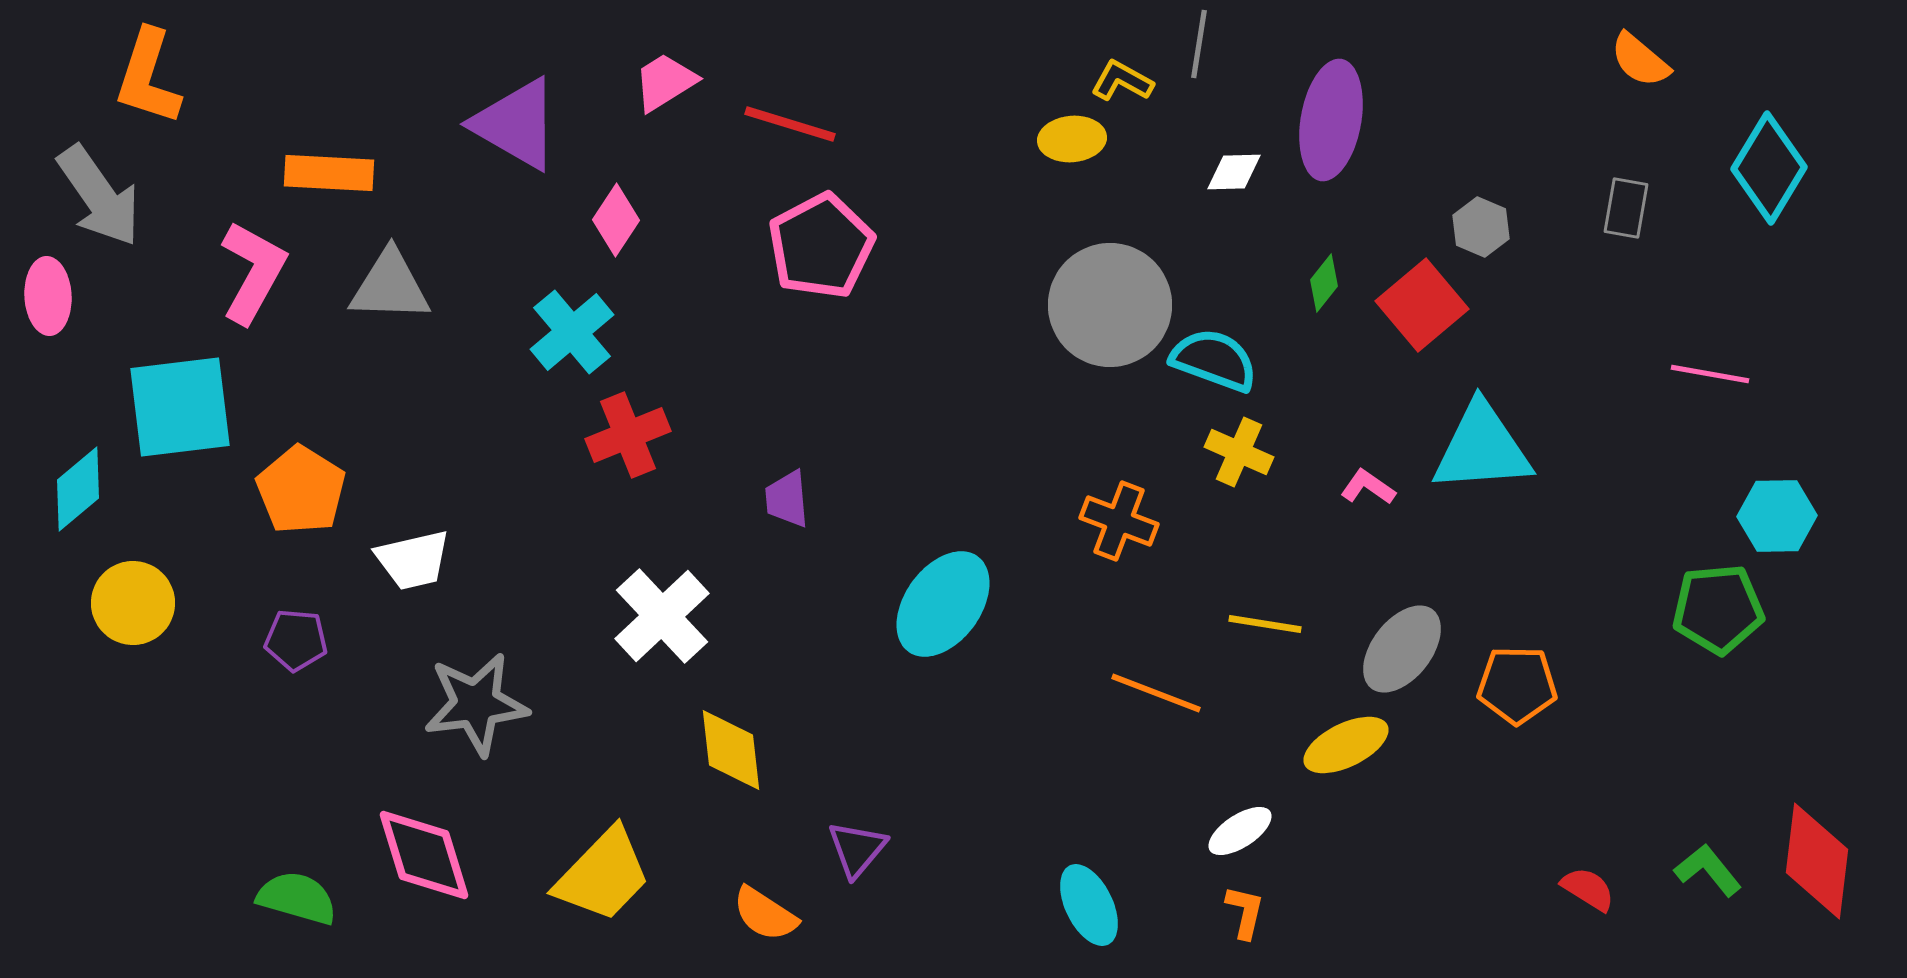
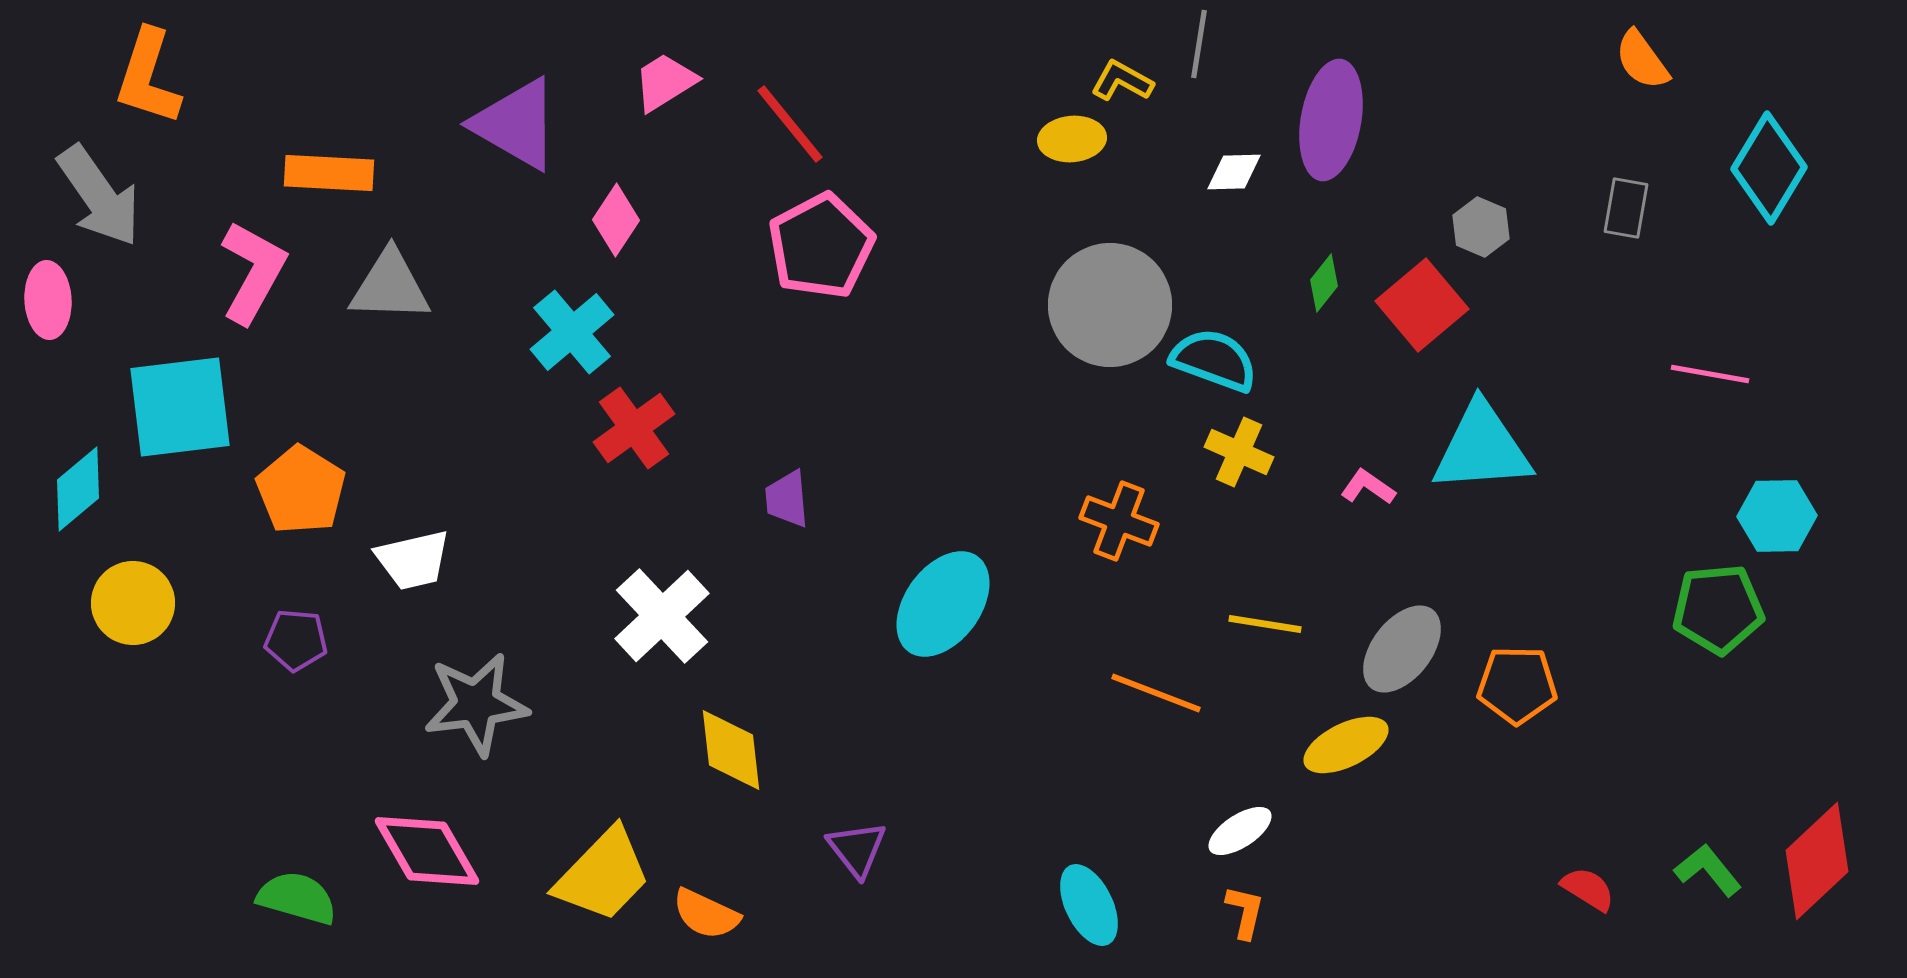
orange semicircle at (1640, 60): moved 2 px right; rotated 14 degrees clockwise
red line at (790, 124): rotated 34 degrees clockwise
pink ellipse at (48, 296): moved 4 px down
red cross at (628, 435): moved 6 px right, 7 px up; rotated 14 degrees counterclockwise
purple triangle at (857, 849): rotated 18 degrees counterclockwise
pink diamond at (424, 855): moved 3 px right, 4 px up; rotated 13 degrees counterclockwise
red diamond at (1817, 861): rotated 40 degrees clockwise
orange semicircle at (765, 914): moved 59 px left; rotated 8 degrees counterclockwise
